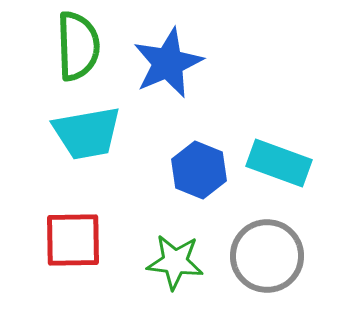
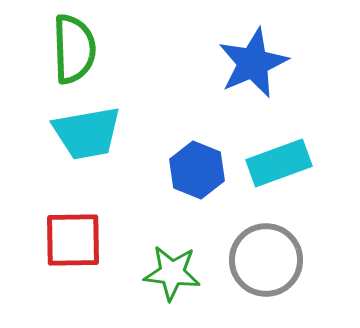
green semicircle: moved 4 px left, 3 px down
blue star: moved 85 px right
cyan rectangle: rotated 40 degrees counterclockwise
blue hexagon: moved 2 px left
gray circle: moved 1 px left, 4 px down
green star: moved 3 px left, 11 px down
